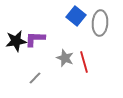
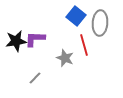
red line: moved 17 px up
